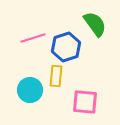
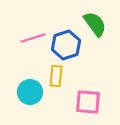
blue hexagon: moved 2 px up
cyan circle: moved 2 px down
pink square: moved 3 px right
